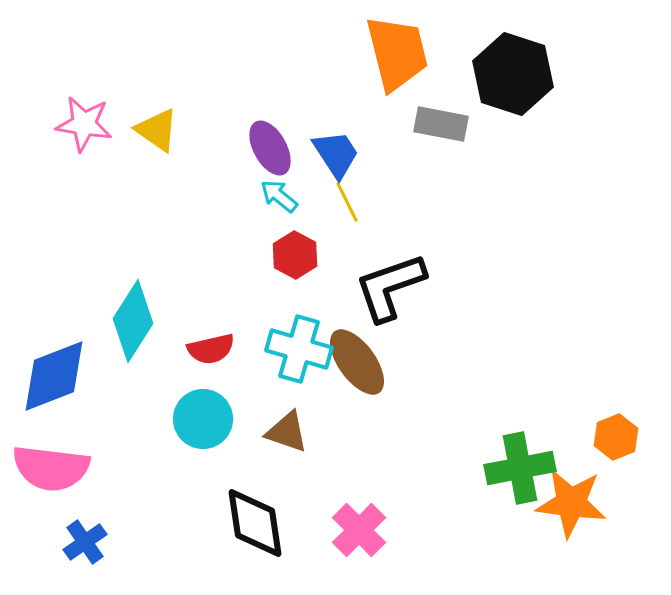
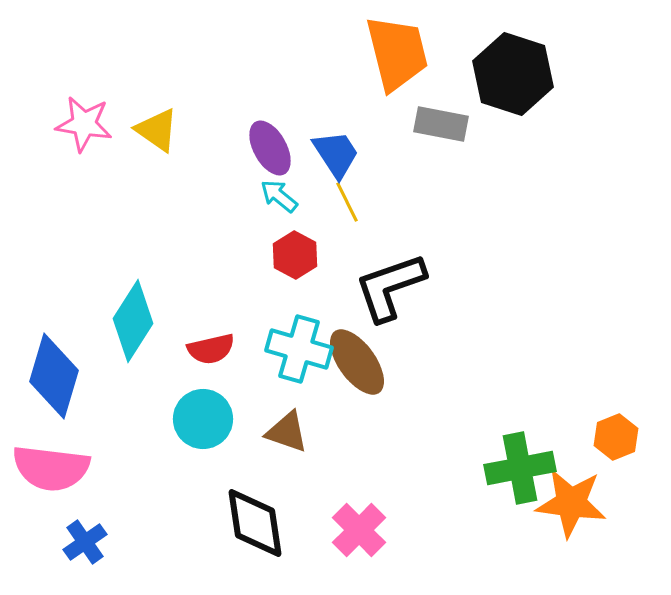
blue diamond: rotated 52 degrees counterclockwise
